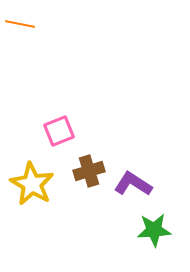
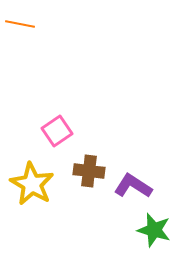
pink square: moved 2 px left; rotated 12 degrees counterclockwise
brown cross: rotated 24 degrees clockwise
purple L-shape: moved 2 px down
green star: rotated 20 degrees clockwise
